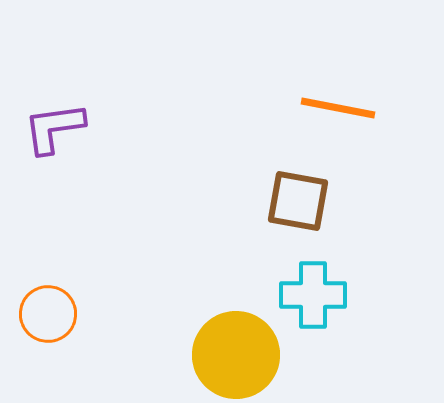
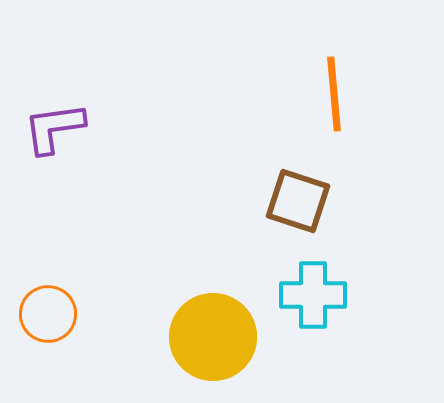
orange line: moved 4 px left, 14 px up; rotated 74 degrees clockwise
brown square: rotated 8 degrees clockwise
yellow circle: moved 23 px left, 18 px up
